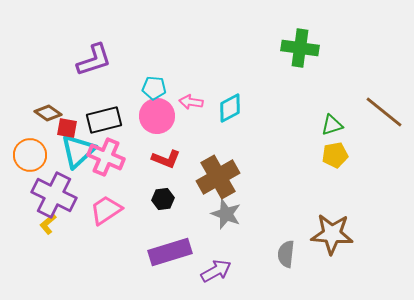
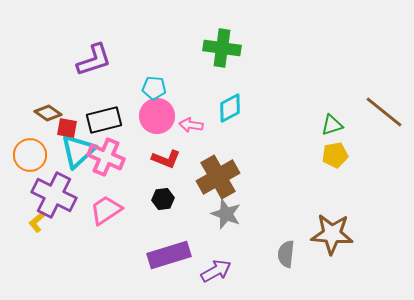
green cross: moved 78 px left
pink arrow: moved 23 px down
yellow L-shape: moved 11 px left, 2 px up
purple rectangle: moved 1 px left, 3 px down
